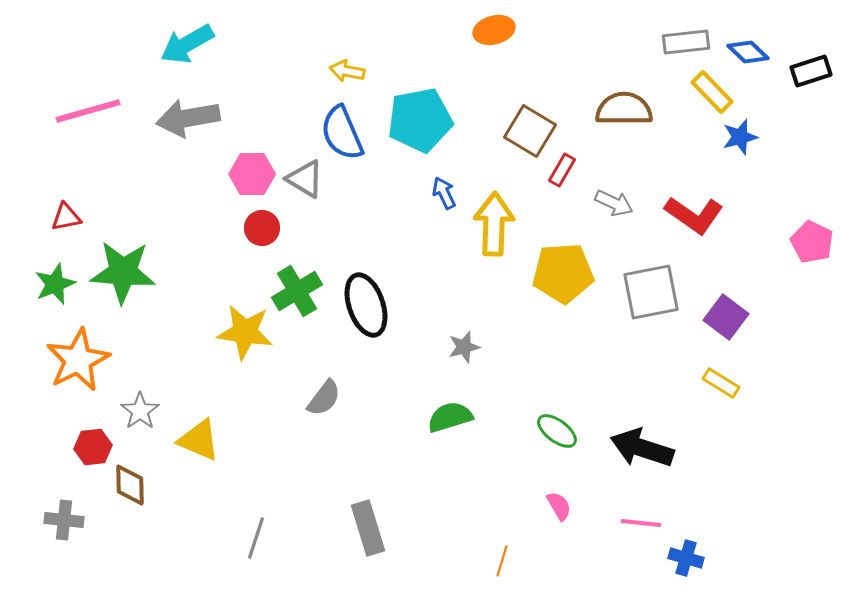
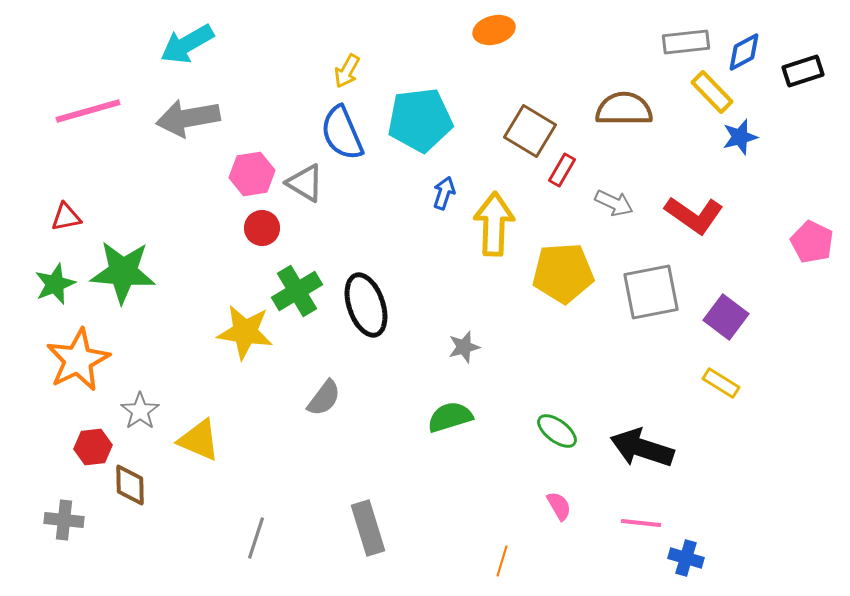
blue diamond at (748, 52): moved 4 px left; rotated 72 degrees counterclockwise
yellow arrow at (347, 71): rotated 72 degrees counterclockwise
black rectangle at (811, 71): moved 8 px left
cyan pentagon at (420, 120): rotated 4 degrees clockwise
pink hexagon at (252, 174): rotated 9 degrees counterclockwise
gray triangle at (305, 179): moved 4 px down
blue arrow at (444, 193): rotated 44 degrees clockwise
